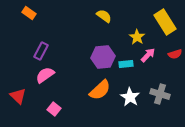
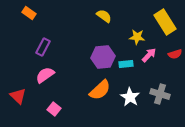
yellow star: rotated 28 degrees counterclockwise
purple rectangle: moved 2 px right, 4 px up
pink arrow: moved 1 px right
